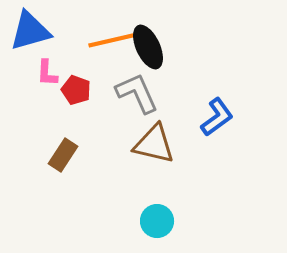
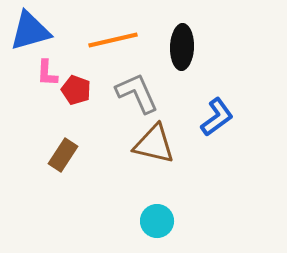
black ellipse: moved 34 px right; rotated 27 degrees clockwise
